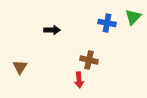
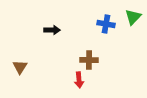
blue cross: moved 1 px left, 1 px down
brown cross: rotated 12 degrees counterclockwise
